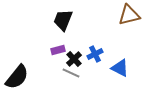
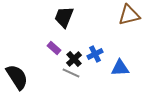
black trapezoid: moved 1 px right, 3 px up
purple rectangle: moved 4 px left, 2 px up; rotated 56 degrees clockwise
blue triangle: rotated 30 degrees counterclockwise
black semicircle: rotated 72 degrees counterclockwise
